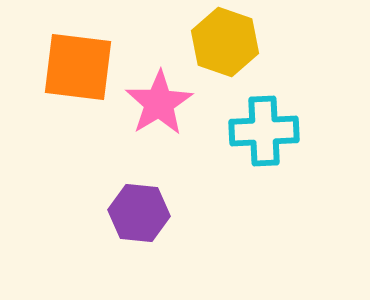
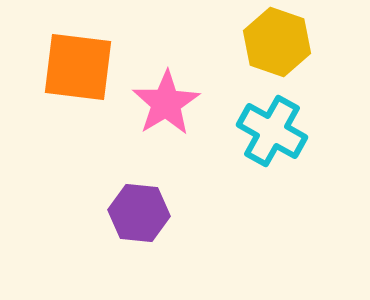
yellow hexagon: moved 52 px right
pink star: moved 7 px right
cyan cross: moved 8 px right; rotated 32 degrees clockwise
